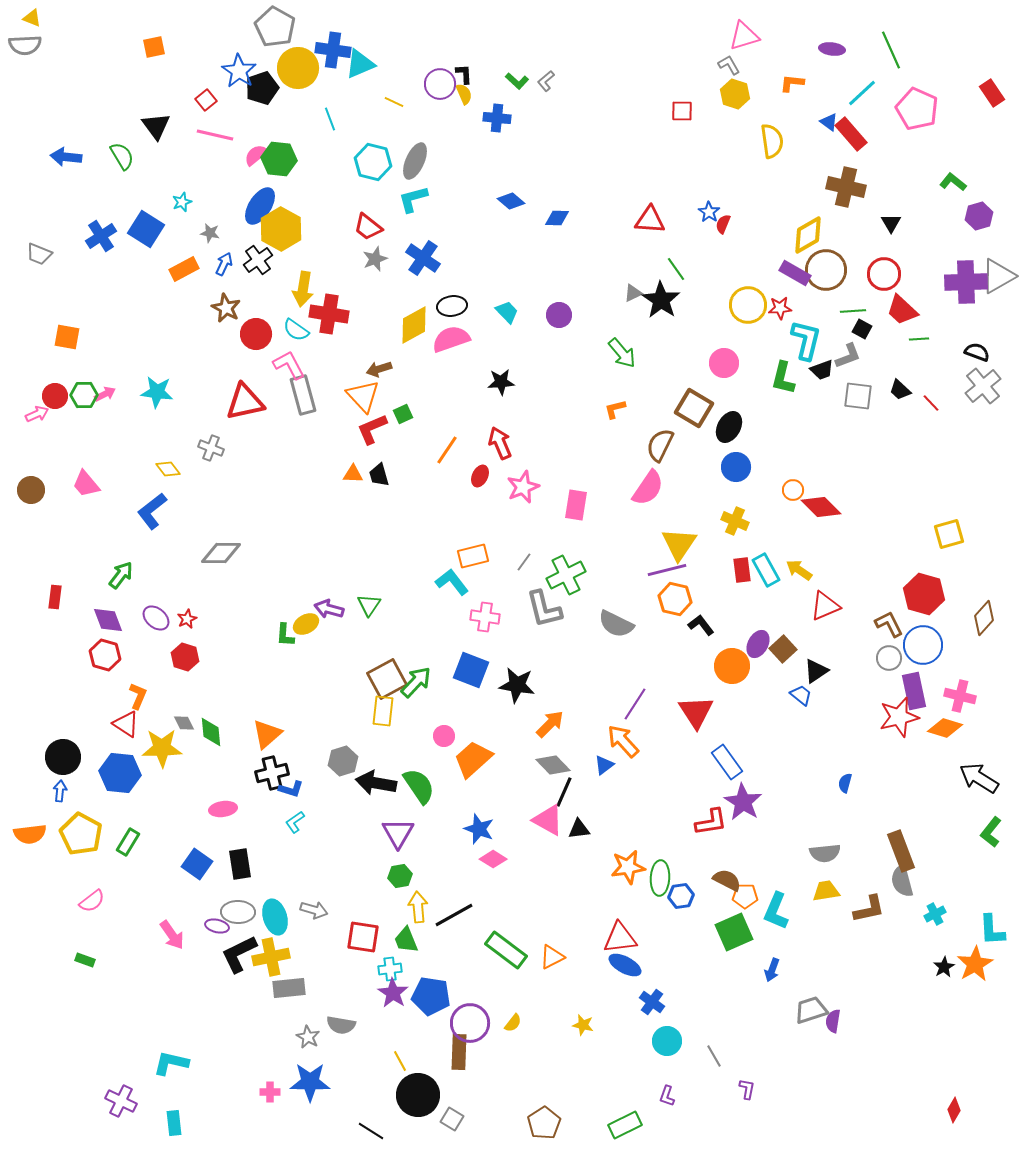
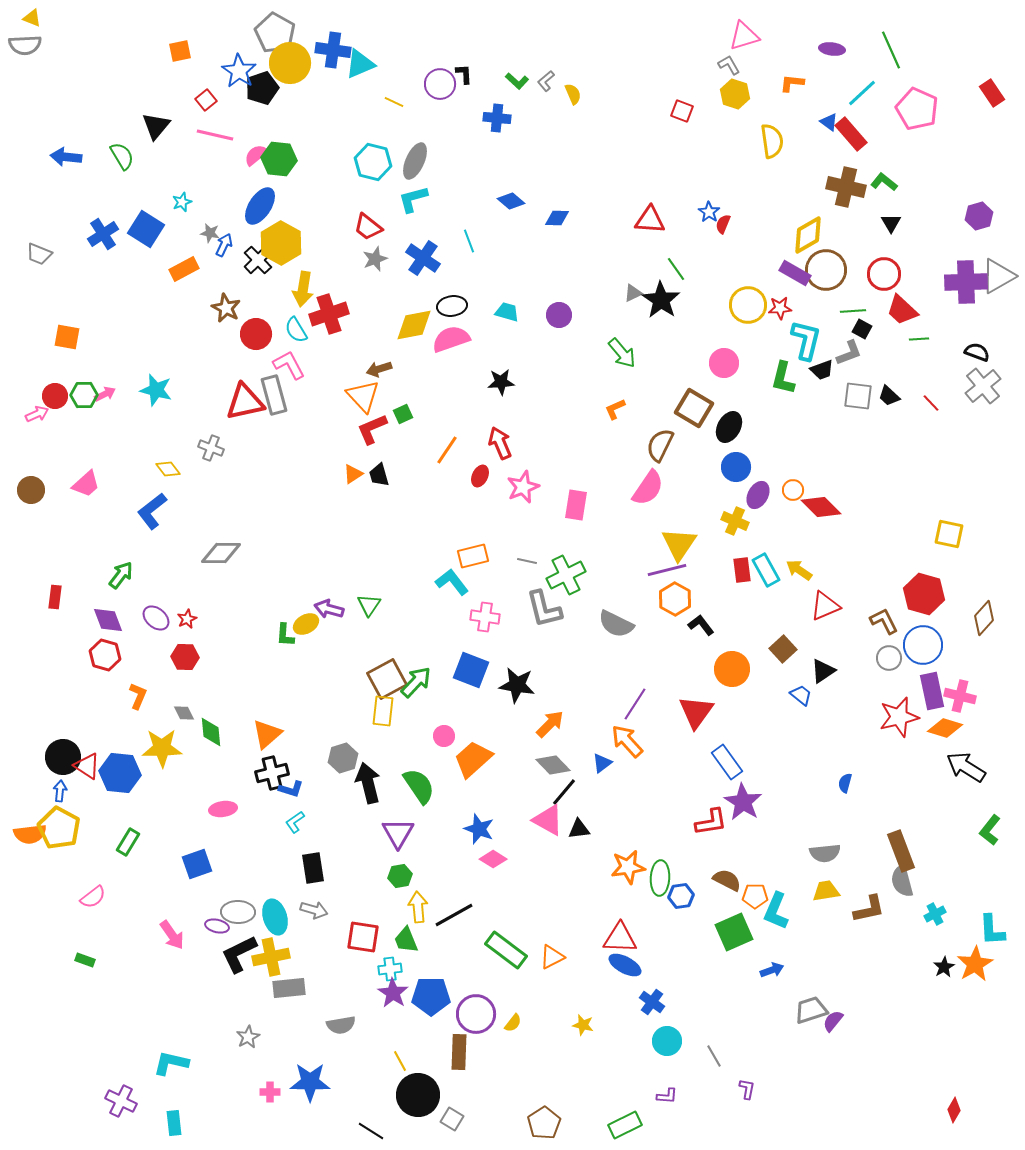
gray pentagon at (275, 27): moved 6 px down
orange square at (154, 47): moved 26 px right, 4 px down
yellow circle at (298, 68): moved 8 px left, 5 px up
yellow semicircle at (464, 94): moved 109 px right
red square at (682, 111): rotated 20 degrees clockwise
cyan line at (330, 119): moved 139 px right, 122 px down
black triangle at (156, 126): rotated 16 degrees clockwise
green L-shape at (953, 182): moved 69 px left
yellow hexagon at (281, 229): moved 14 px down
blue cross at (101, 236): moved 2 px right, 2 px up
black cross at (258, 260): rotated 8 degrees counterclockwise
blue arrow at (224, 264): moved 19 px up
cyan trapezoid at (507, 312): rotated 30 degrees counterclockwise
red cross at (329, 314): rotated 27 degrees counterclockwise
yellow diamond at (414, 325): rotated 18 degrees clockwise
cyan semicircle at (296, 330): rotated 24 degrees clockwise
gray L-shape at (848, 356): moved 1 px right, 3 px up
black trapezoid at (900, 390): moved 11 px left, 6 px down
cyan star at (157, 392): moved 1 px left, 2 px up; rotated 8 degrees clockwise
gray rectangle at (303, 395): moved 29 px left
orange L-shape at (615, 409): rotated 10 degrees counterclockwise
orange triangle at (353, 474): rotated 35 degrees counterclockwise
pink trapezoid at (86, 484): rotated 92 degrees counterclockwise
yellow square at (949, 534): rotated 28 degrees clockwise
gray line at (524, 562): moved 3 px right, 1 px up; rotated 66 degrees clockwise
orange hexagon at (675, 599): rotated 16 degrees clockwise
brown L-shape at (889, 624): moved 5 px left, 3 px up
purple ellipse at (758, 644): moved 149 px up
red hexagon at (185, 657): rotated 16 degrees counterclockwise
orange circle at (732, 666): moved 3 px down
black triangle at (816, 671): moved 7 px right
purple rectangle at (914, 691): moved 18 px right
red triangle at (696, 712): rotated 9 degrees clockwise
gray diamond at (184, 723): moved 10 px up
red triangle at (126, 724): moved 39 px left, 42 px down
orange arrow at (623, 741): moved 4 px right
gray hexagon at (343, 761): moved 3 px up
blue triangle at (604, 765): moved 2 px left, 2 px up
black arrow at (979, 778): moved 13 px left, 11 px up
black arrow at (376, 783): moved 8 px left; rotated 66 degrees clockwise
black line at (564, 792): rotated 16 degrees clockwise
green L-shape at (991, 832): moved 1 px left, 2 px up
yellow pentagon at (81, 834): moved 22 px left, 6 px up
blue square at (197, 864): rotated 36 degrees clockwise
black rectangle at (240, 864): moved 73 px right, 4 px down
orange pentagon at (745, 896): moved 10 px right
pink semicircle at (92, 901): moved 1 px right, 4 px up
red triangle at (620, 938): rotated 9 degrees clockwise
blue arrow at (772, 970): rotated 130 degrees counterclockwise
blue pentagon at (431, 996): rotated 9 degrees counterclockwise
purple semicircle at (833, 1021): rotated 30 degrees clockwise
purple circle at (470, 1023): moved 6 px right, 9 px up
gray semicircle at (341, 1025): rotated 20 degrees counterclockwise
gray star at (308, 1037): moved 60 px left; rotated 15 degrees clockwise
purple L-shape at (667, 1096): rotated 105 degrees counterclockwise
